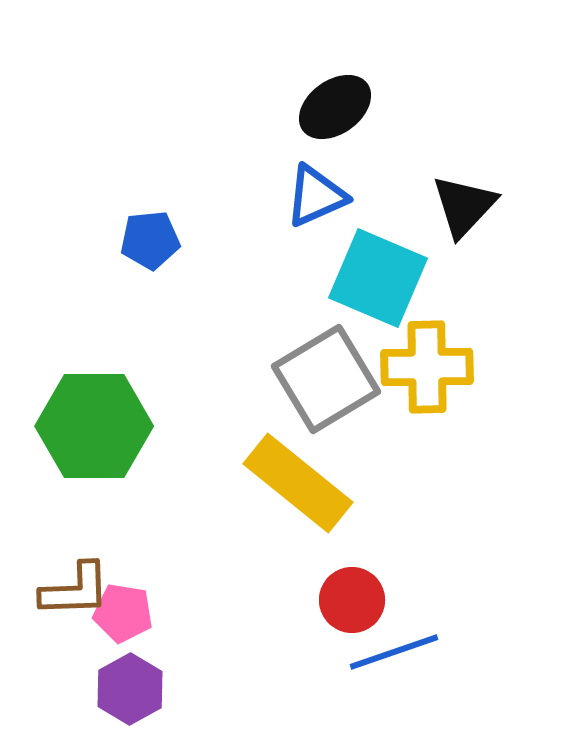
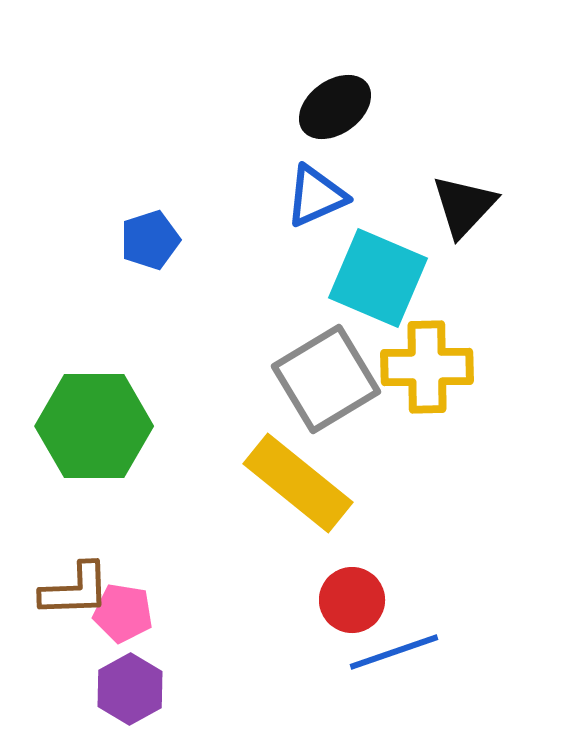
blue pentagon: rotated 12 degrees counterclockwise
